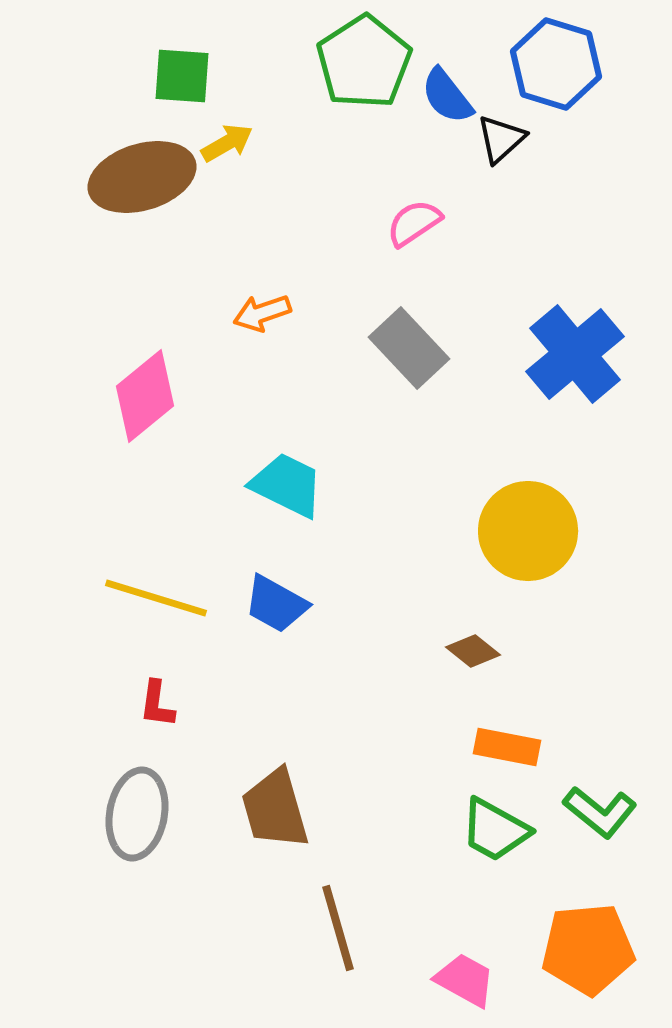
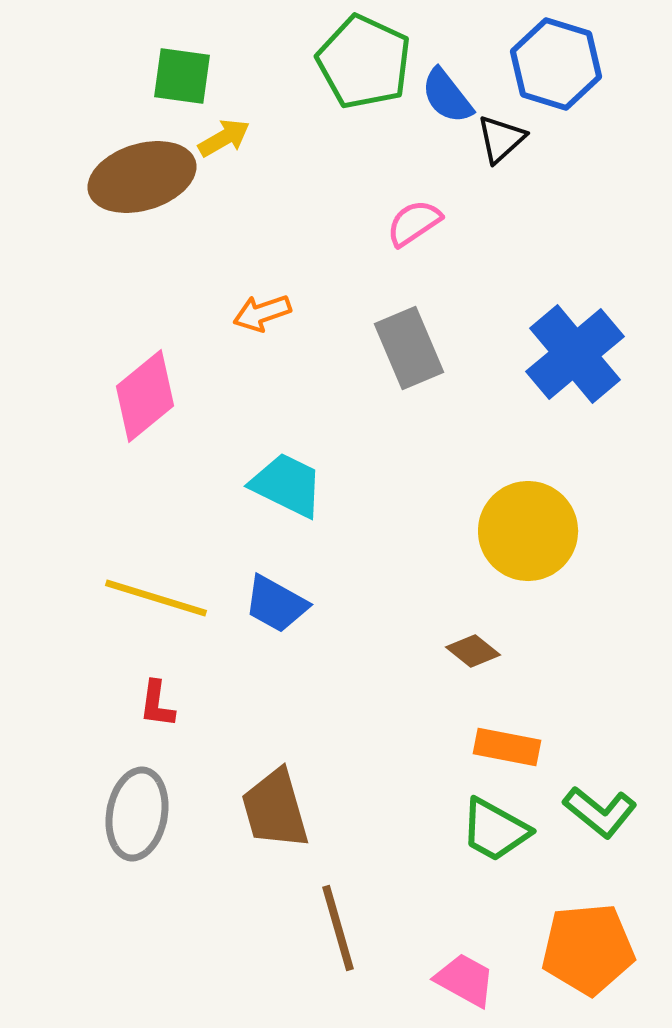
green pentagon: rotated 14 degrees counterclockwise
green square: rotated 4 degrees clockwise
yellow arrow: moved 3 px left, 5 px up
gray rectangle: rotated 20 degrees clockwise
